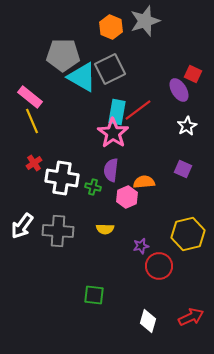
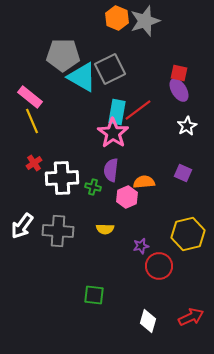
orange hexagon: moved 6 px right, 9 px up
red square: moved 14 px left, 1 px up; rotated 12 degrees counterclockwise
purple square: moved 4 px down
white cross: rotated 12 degrees counterclockwise
